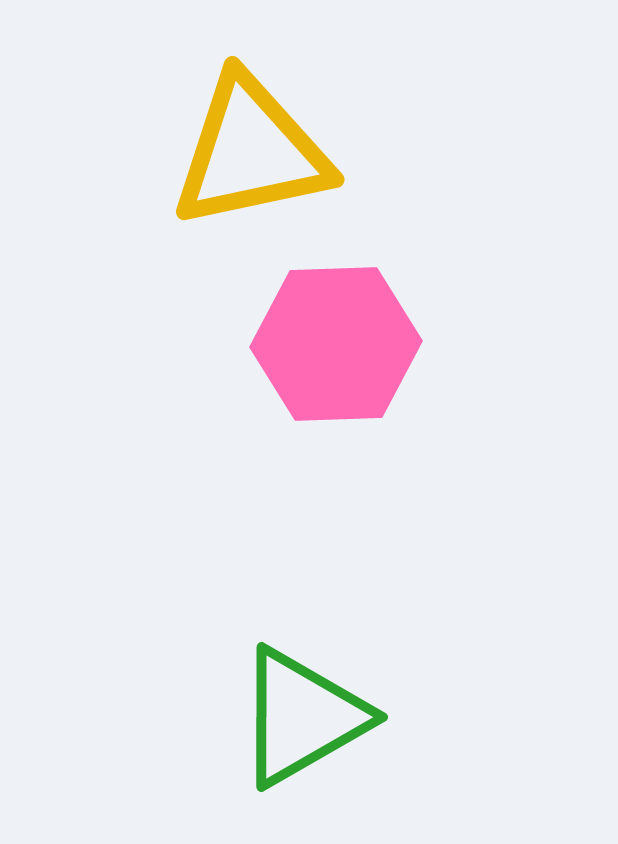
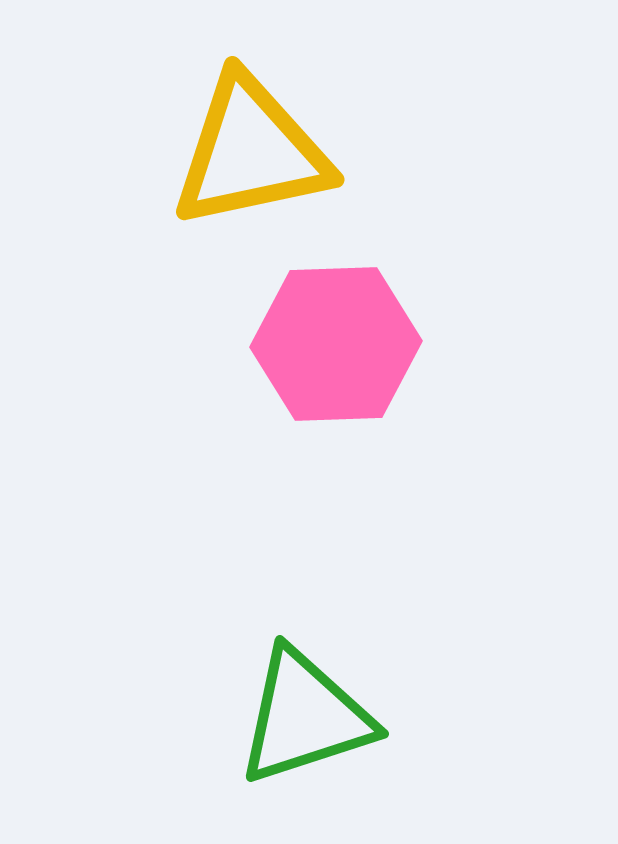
green triangle: moved 3 px right; rotated 12 degrees clockwise
